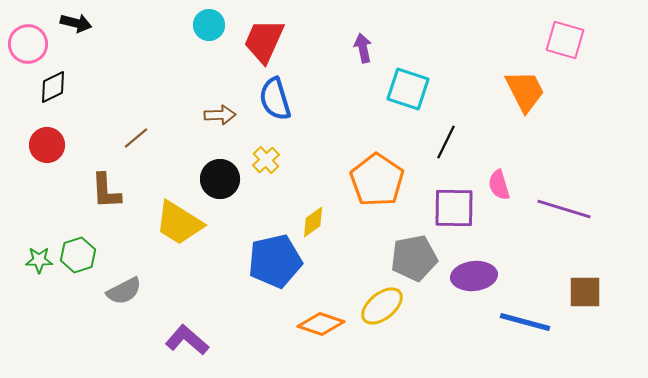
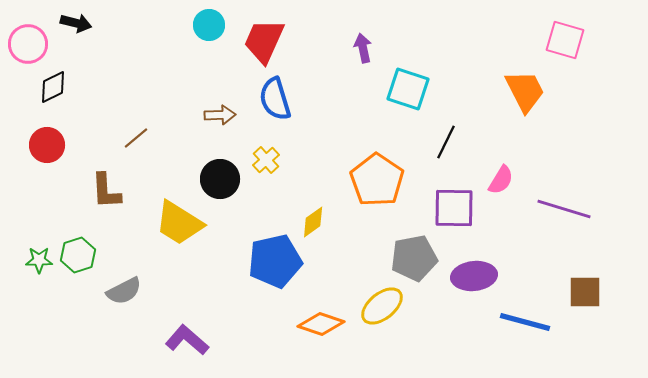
pink semicircle: moved 2 px right, 5 px up; rotated 132 degrees counterclockwise
